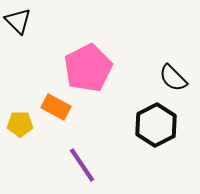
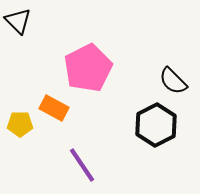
black semicircle: moved 3 px down
orange rectangle: moved 2 px left, 1 px down
